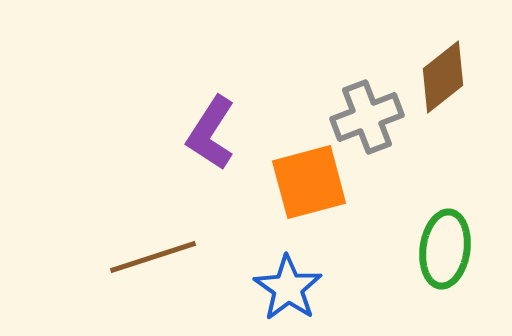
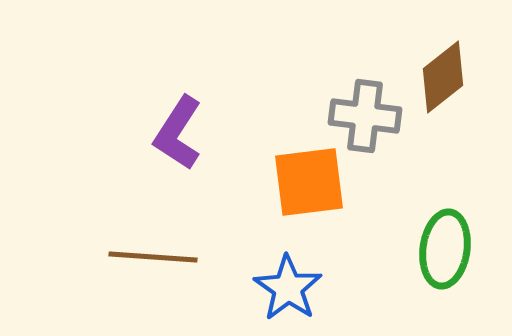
gray cross: moved 2 px left, 1 px up; rotated 28 degrees clockwise
purple L-shape: moved 33 px left
orange square: rotated 8 degrees clockwise
brown line: rotated 22 degrees clockwise
